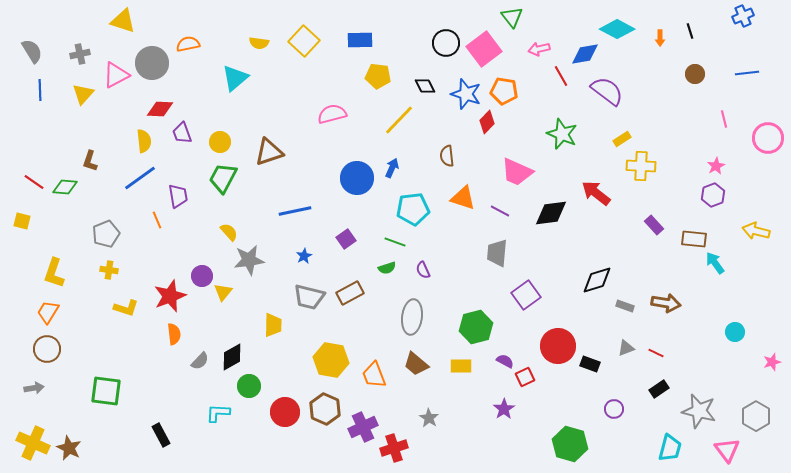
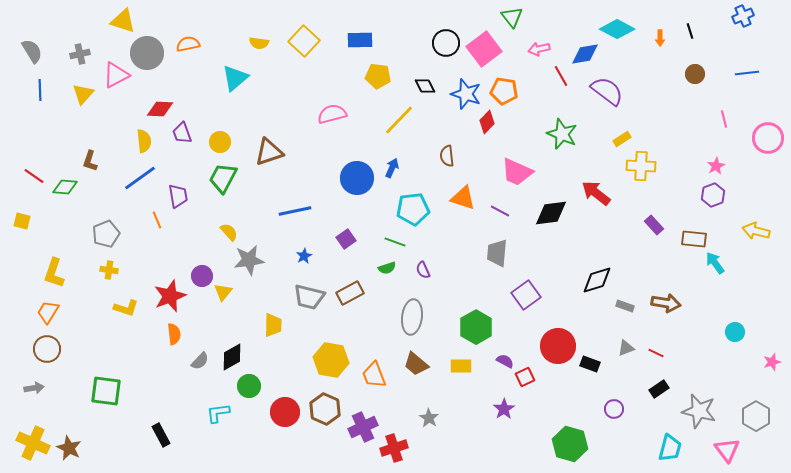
gray circle at (152, 63): moved 5 px left, 10 px up
red line at (34, 182): moved 6 px up
green hexagon at (476, 327): rotated 16 degrees counterclockwise
cyan L-shape at (218, 413): rotated 10 degrees counterclockwise
